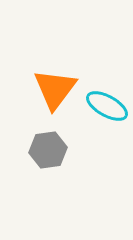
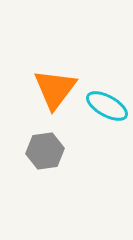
gray hexagon: moved 3 px left, 1 px down
